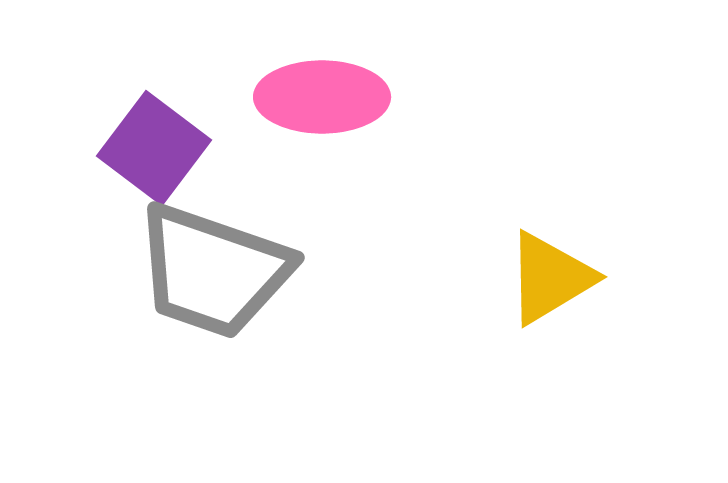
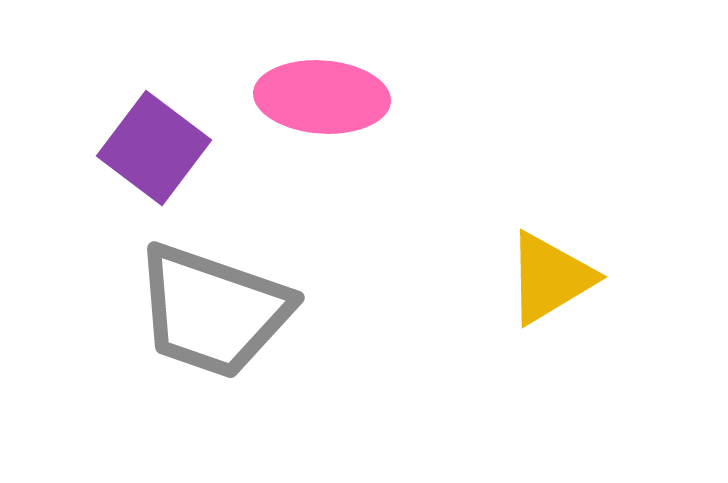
pink ellipse: rotated 4 degrees clockwise
gray trapezoid: moved 40 px down
